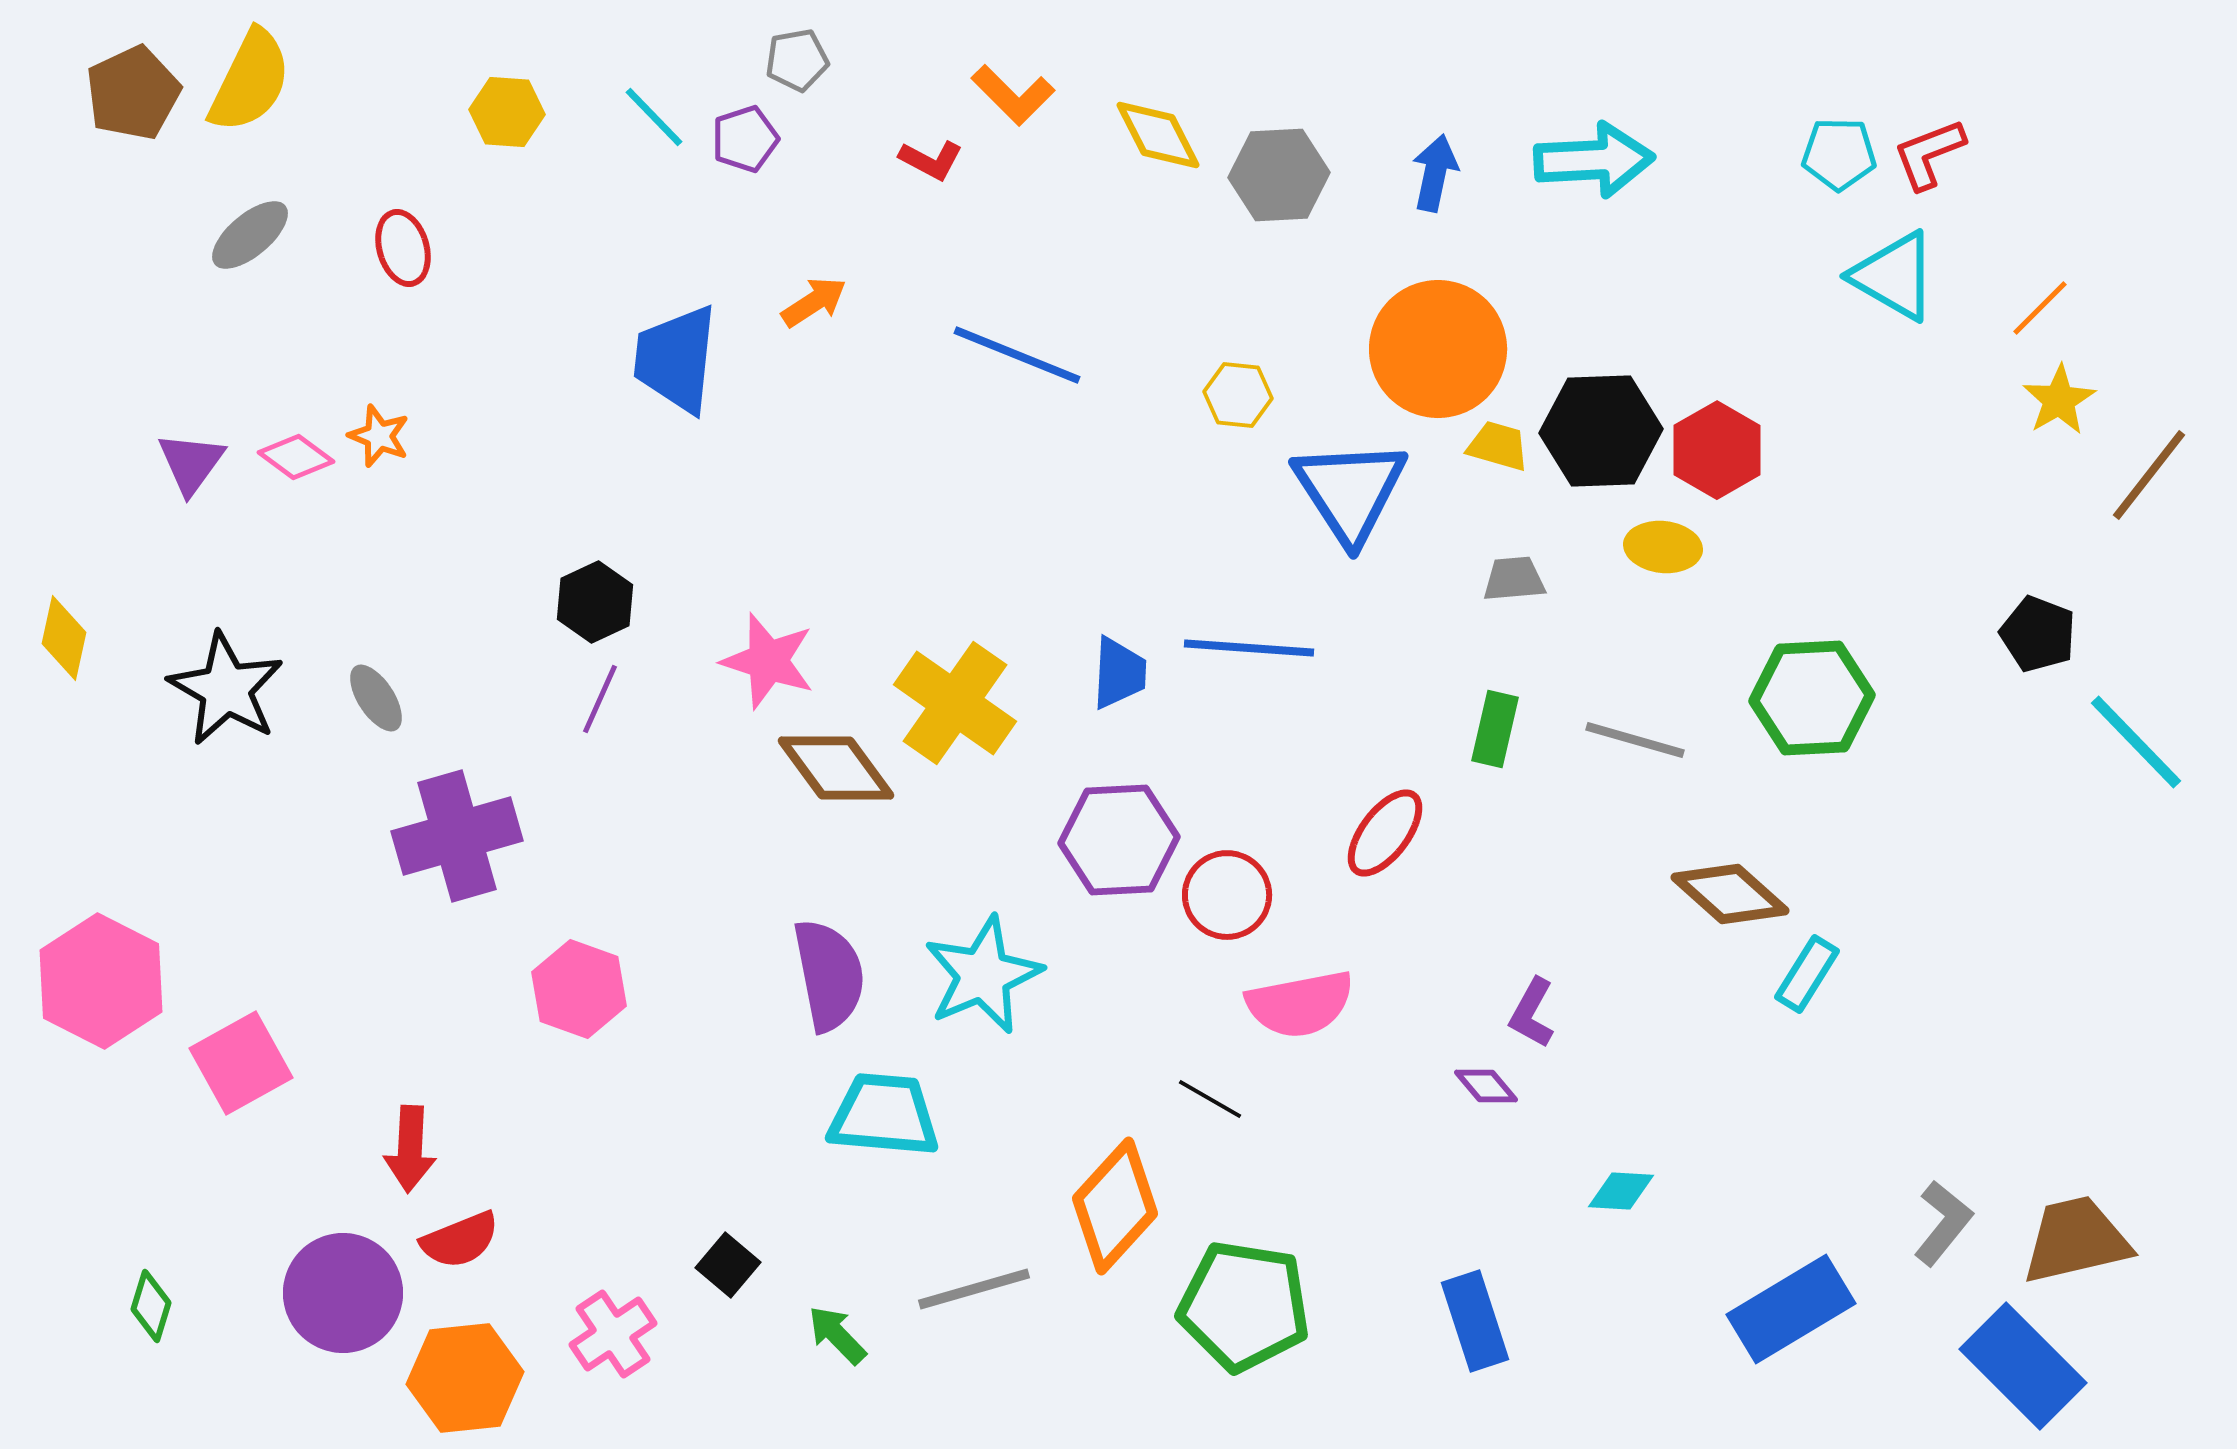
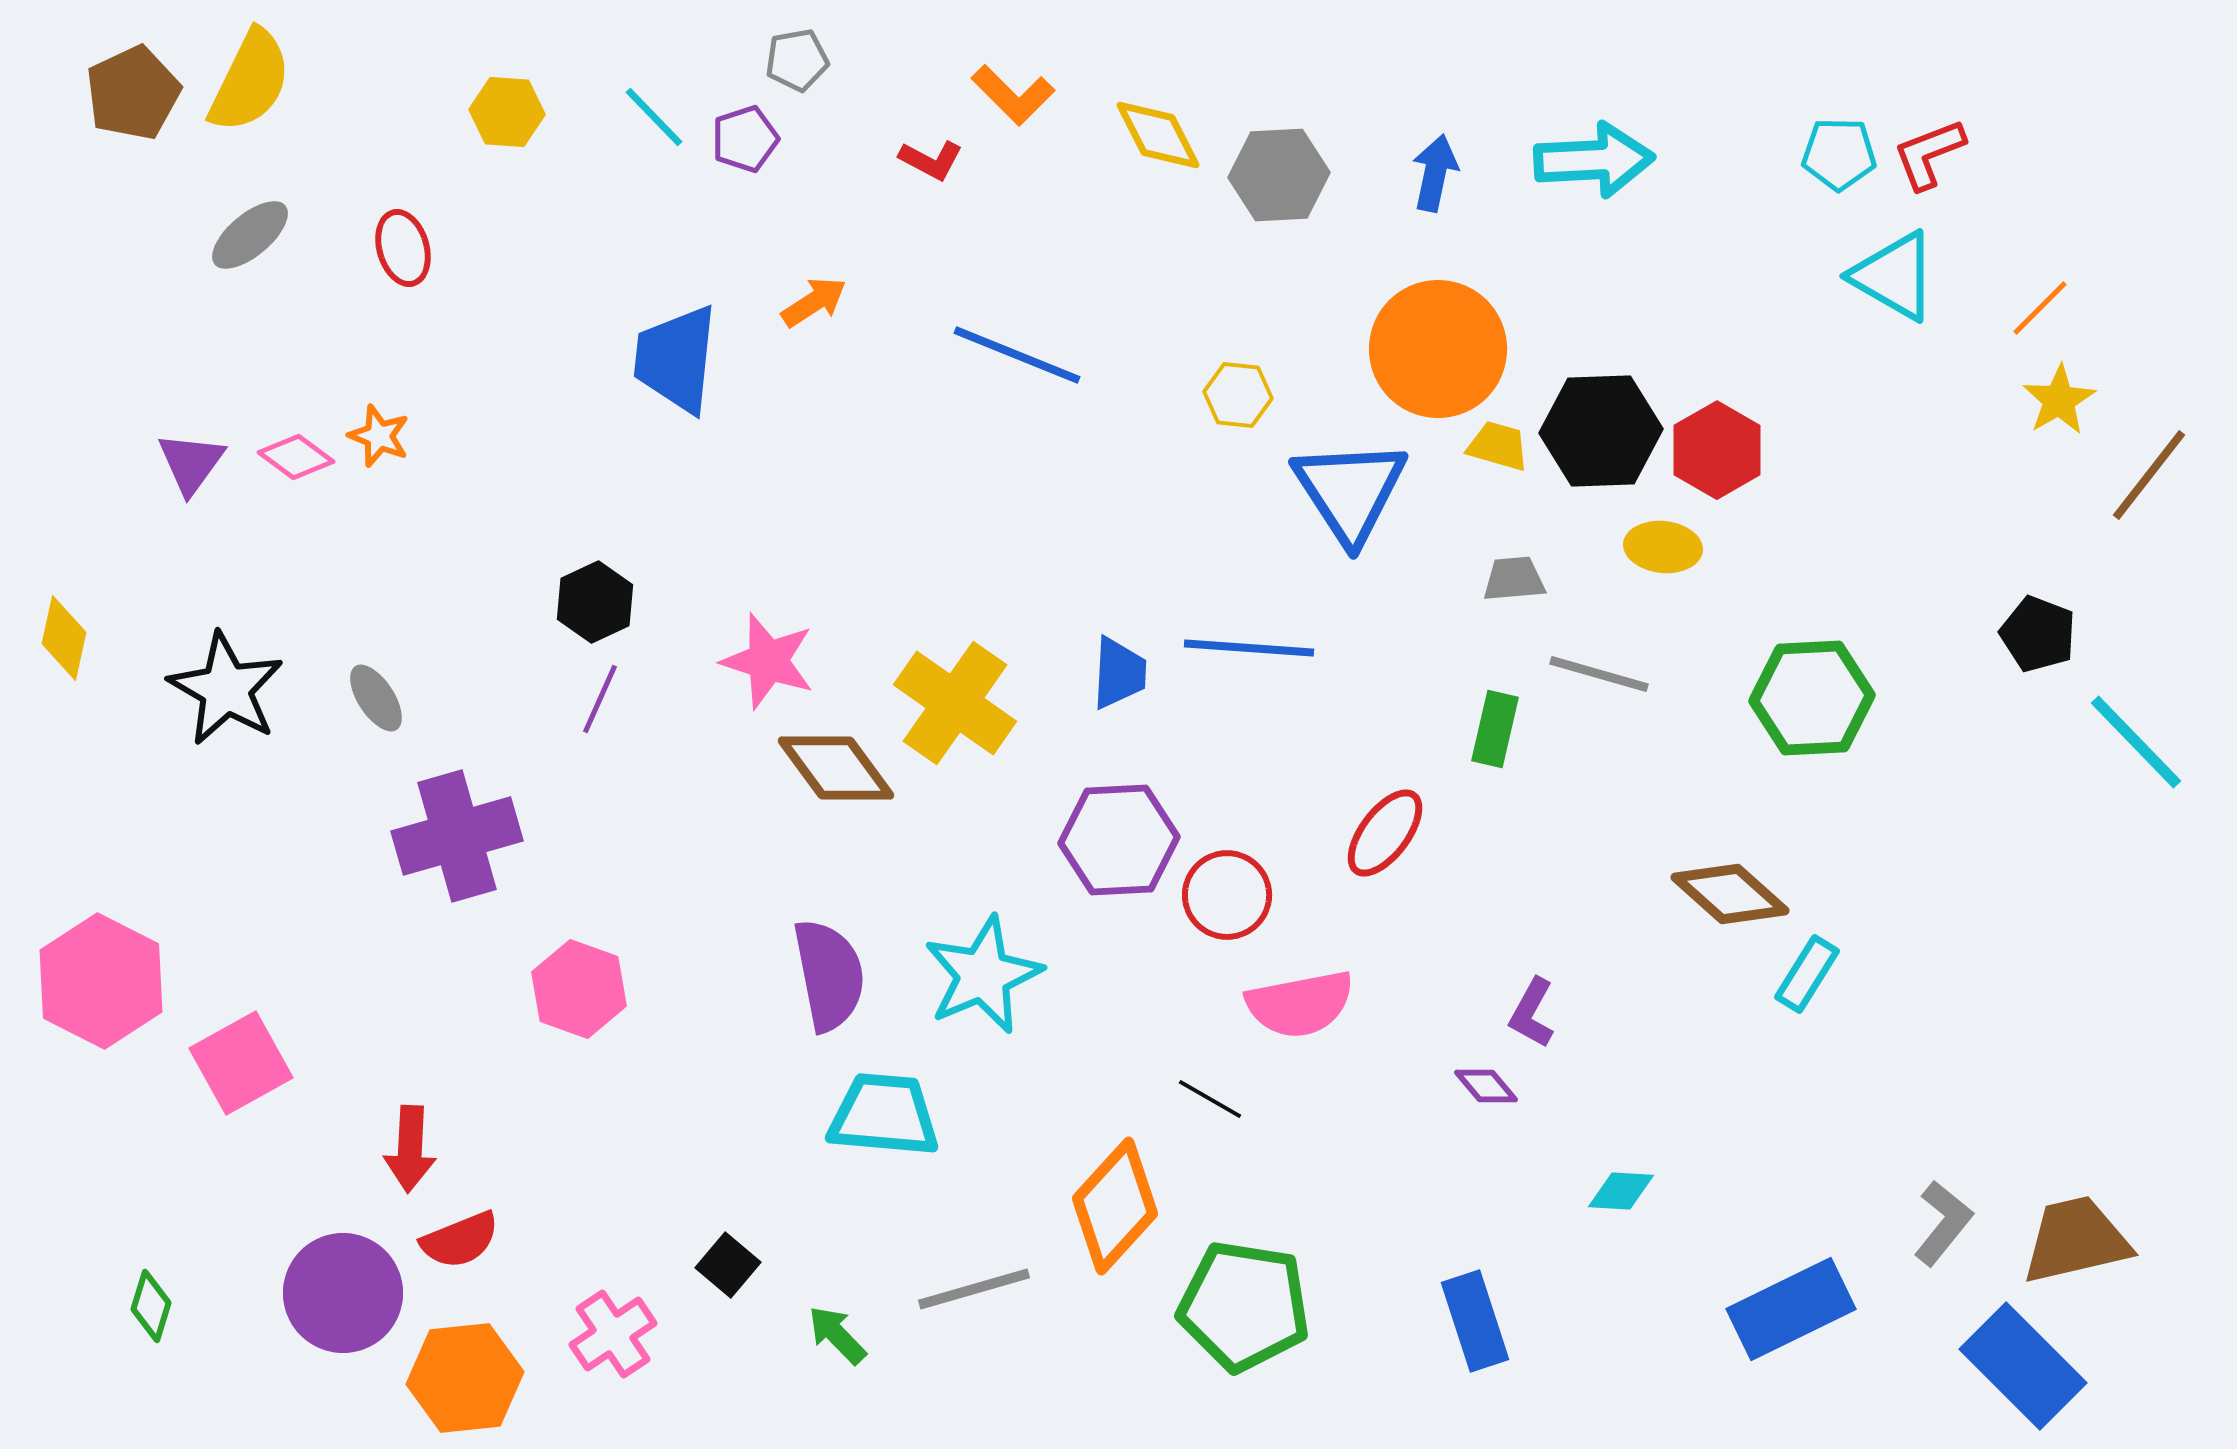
gray line at (1635, 740): moved 36 px left, 66 px up
blue rectangle at (1791, 1309): rotated 5 degrees clockwise
